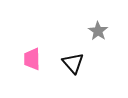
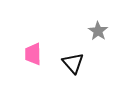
pink trapezoid: moved 1 px right, 5 px up
